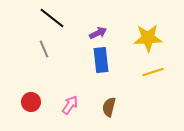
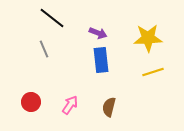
purple arrow: rotated 48 degrees clockwise
